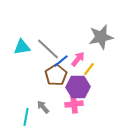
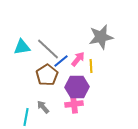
yellow line: moved 2 px right, 3 px up; rotated 40 degrees counterclockwise
brown pentagon: moved 9 px left
purple hexagon: moved 1 px left
